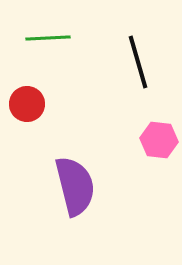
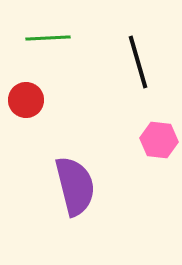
red circle: moved 1 px left, 4 px up
